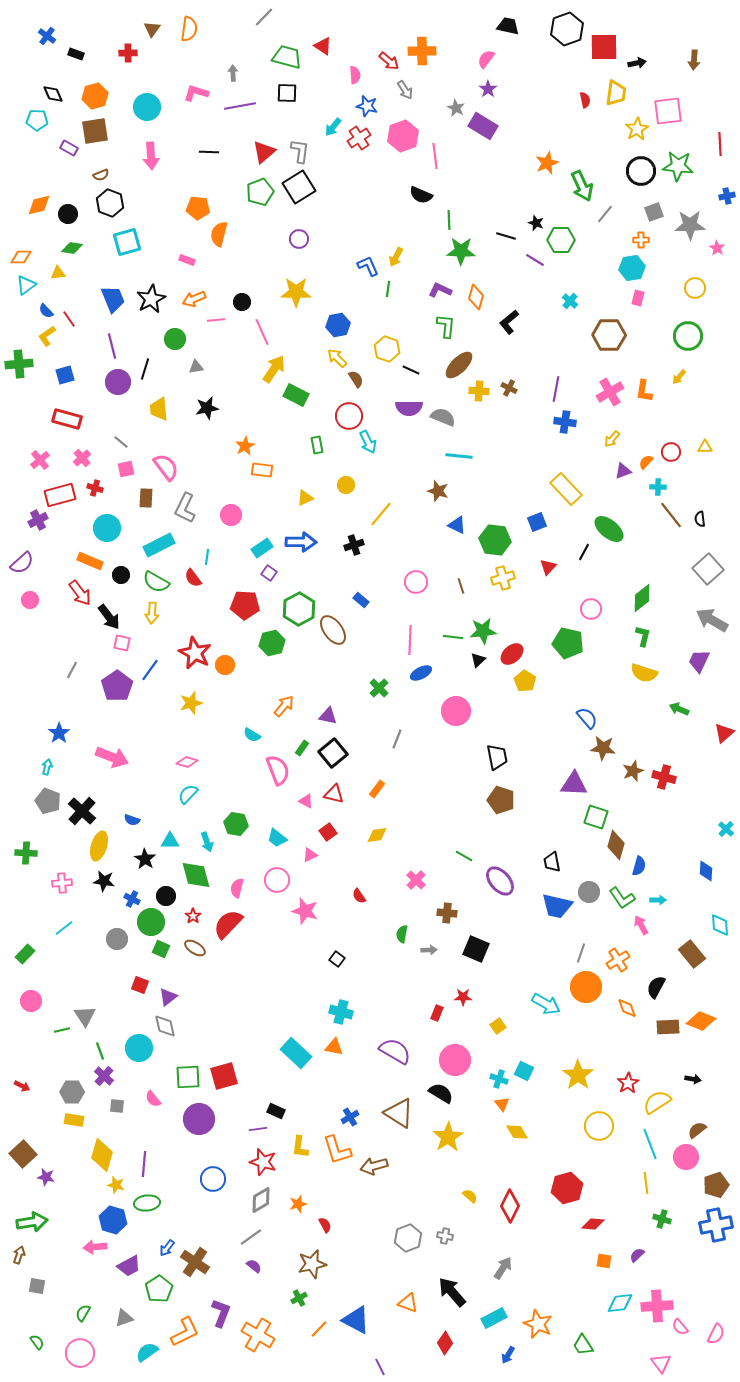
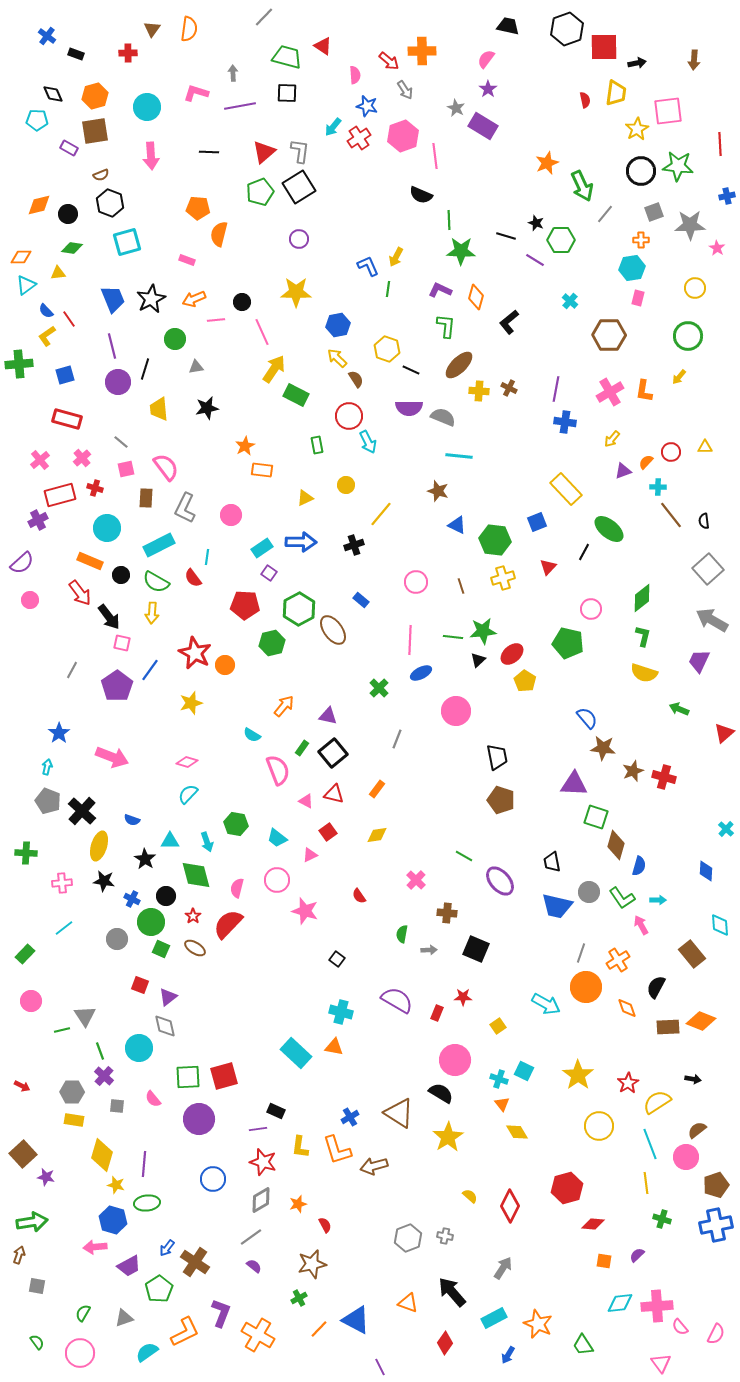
black semicircle at (700, 519): moved 4 px right, 2 px down
purple semicircle at (395, 1051): moved 2 px right, 51 px up
